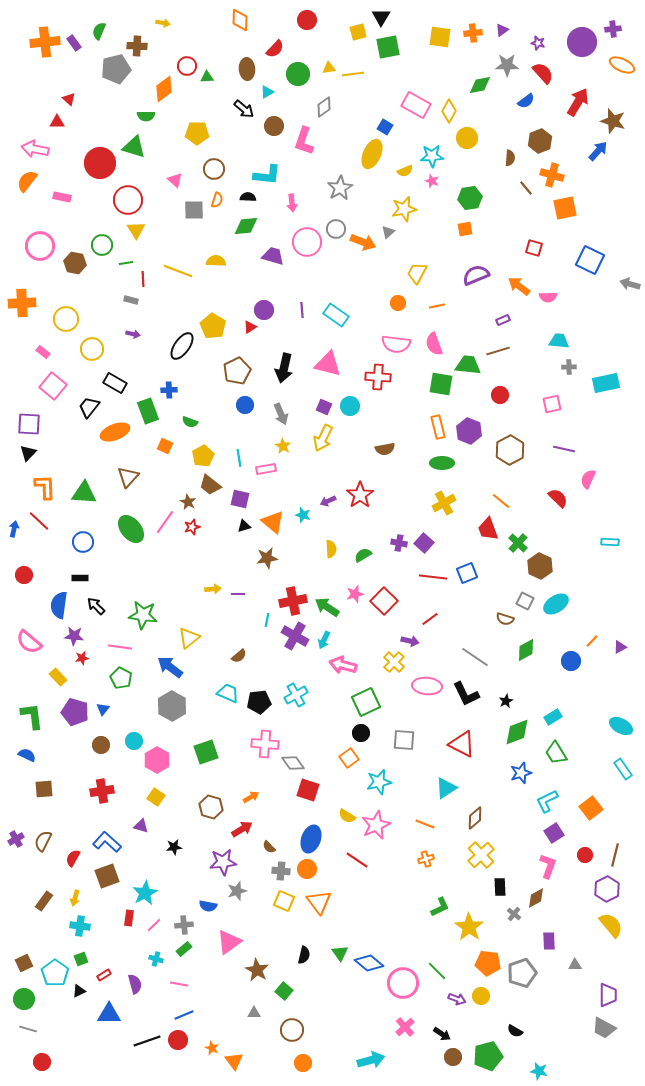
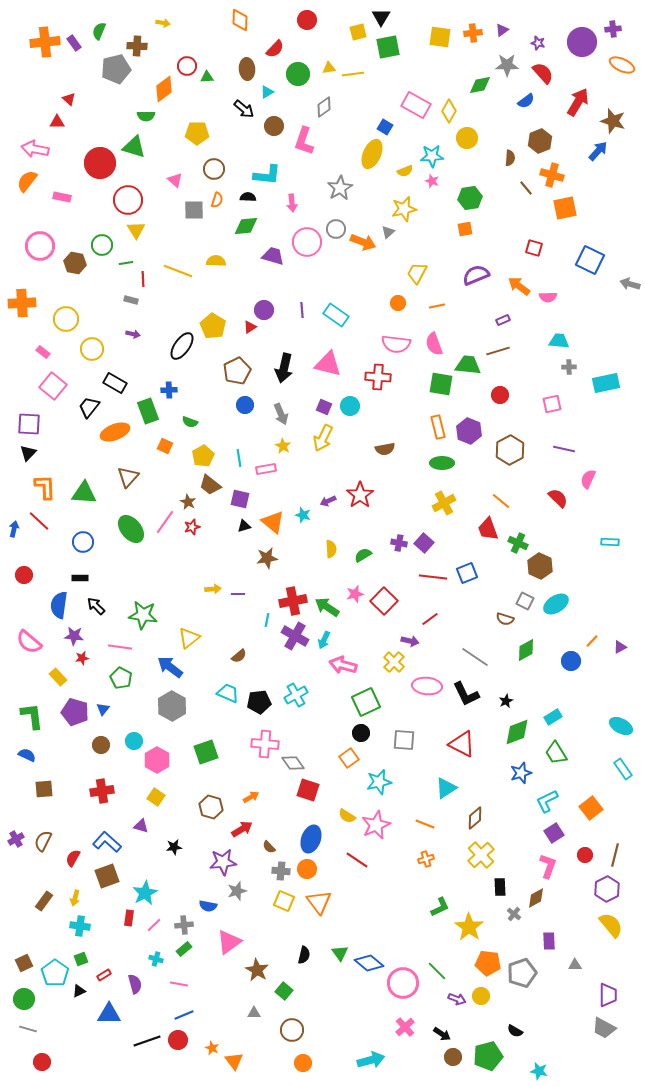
green cross at (518, 543): rotated 18 degrees counterclockwise
